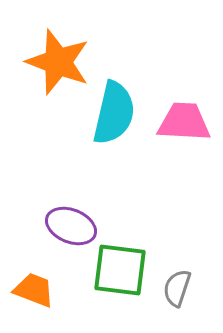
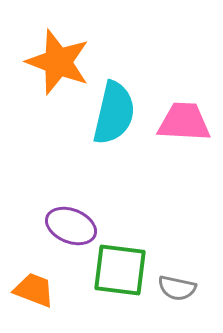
gray semicircle: rotated 96 degrees counterclockwise
